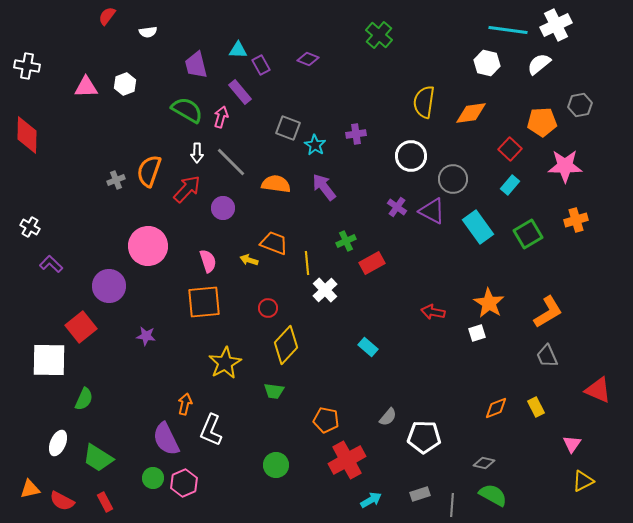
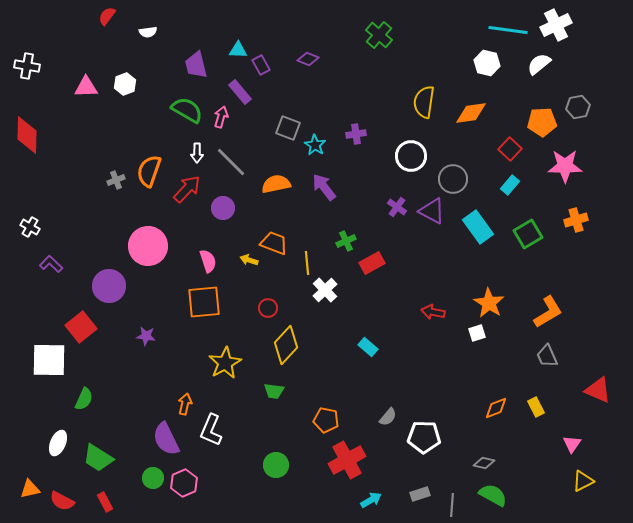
gray hexagon at (580, 105): moved 2 px left, 2 px down
orange semicircle at (276, 184): rotated 20 degrees counterclockwise
